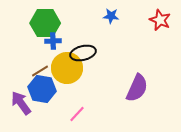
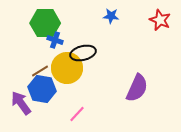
blue cross: moved 2 px right, 1 px up; rotated 21 degrees clockwise
